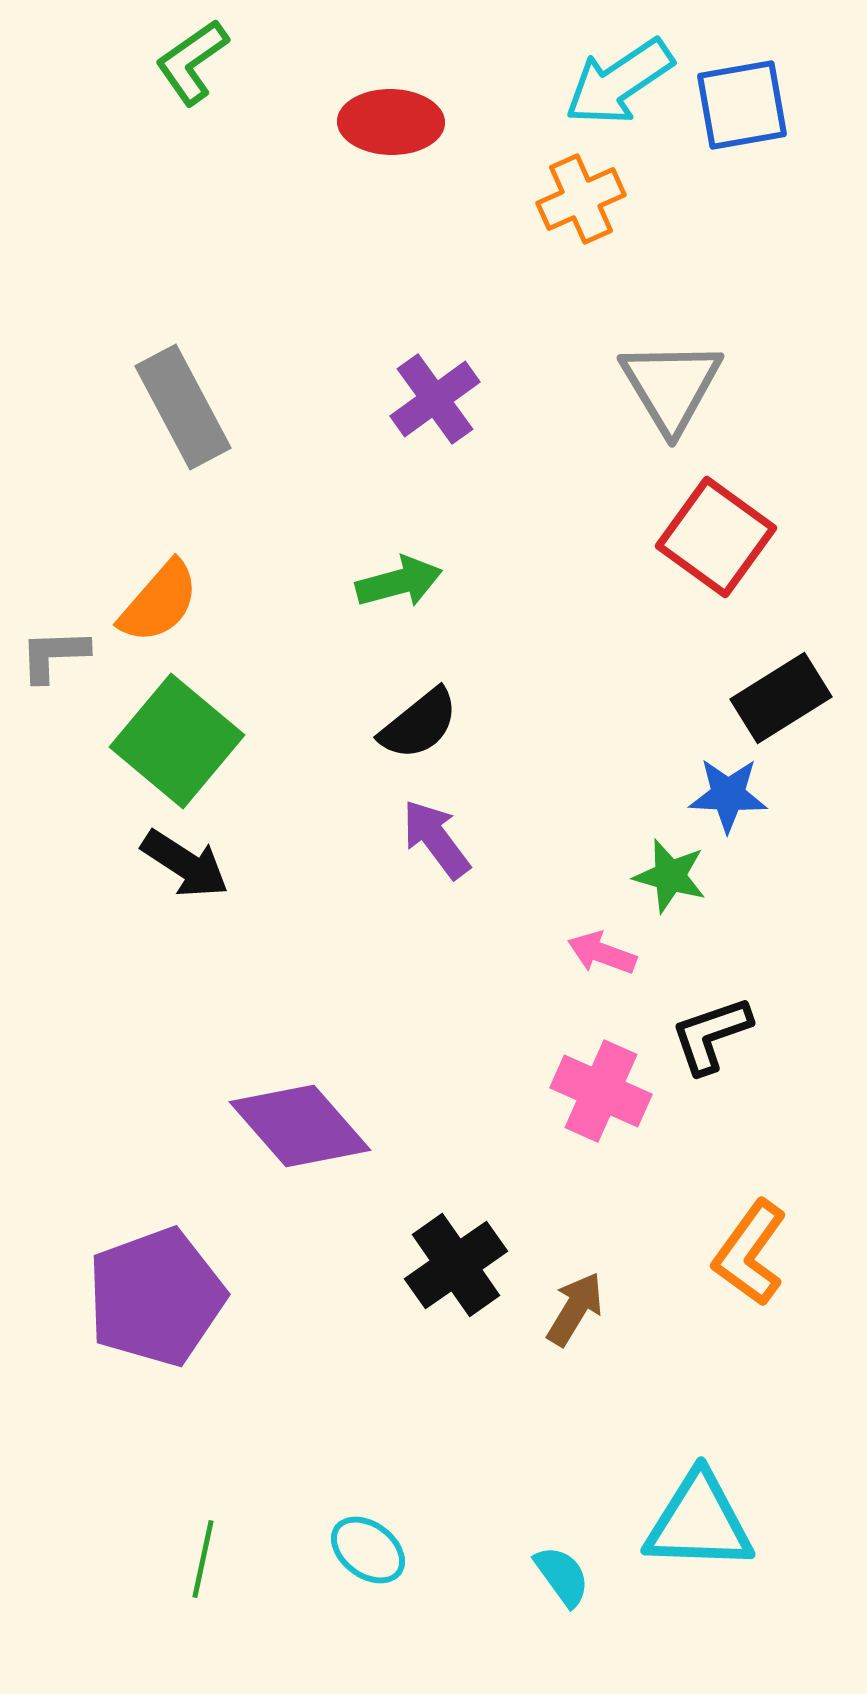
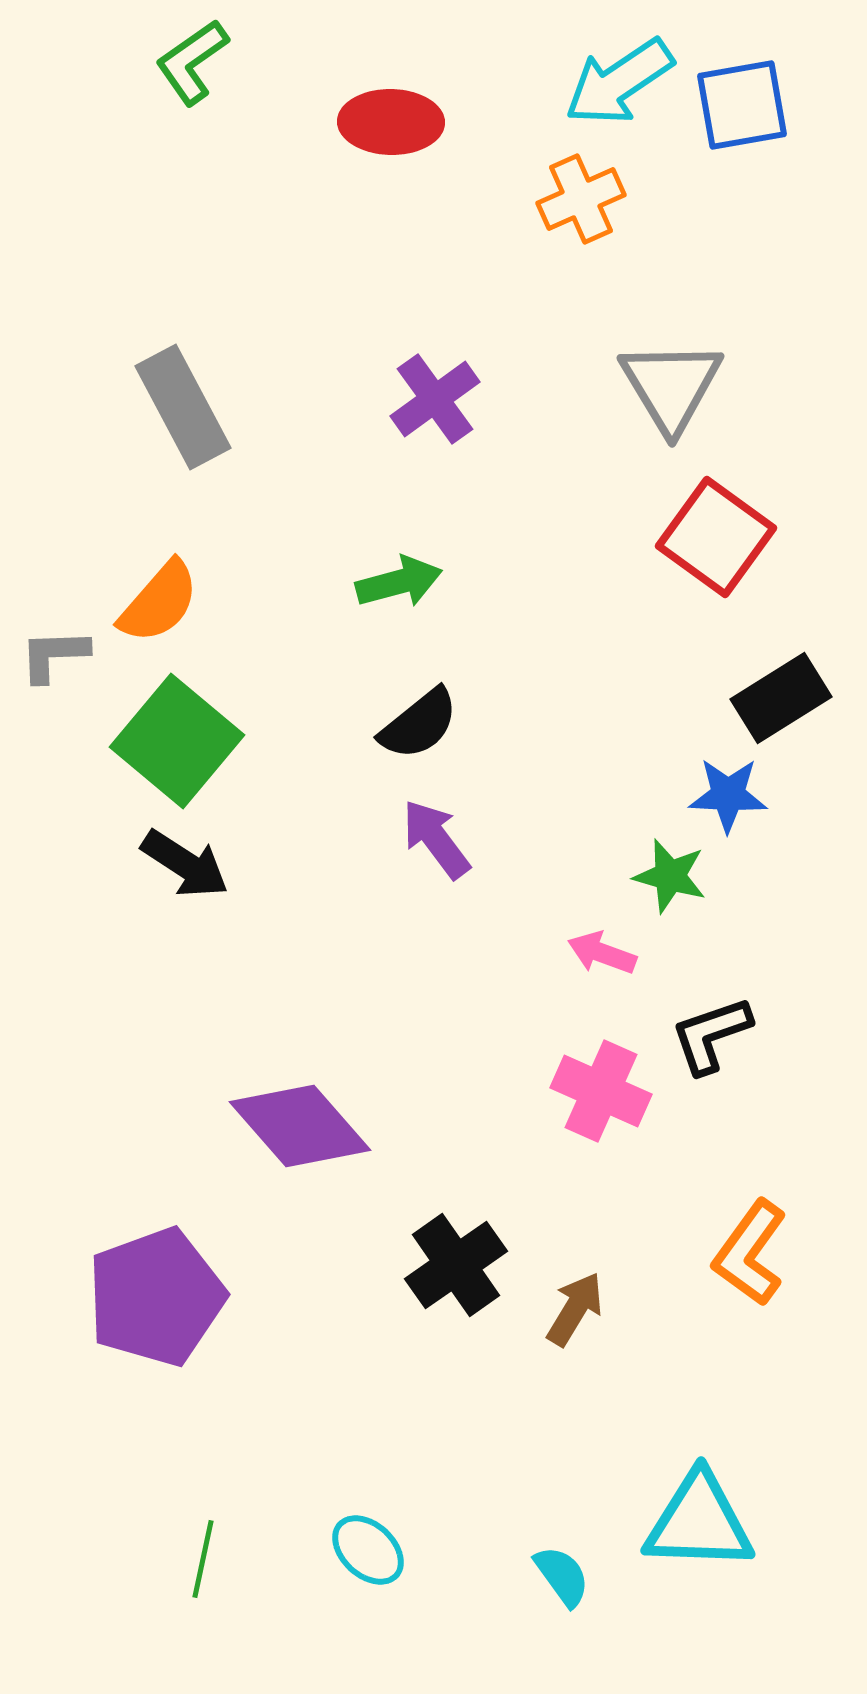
cyan ellipse: rotated 6 degrees clockwise
